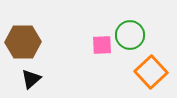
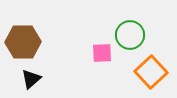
pink square: moved 8 px down
